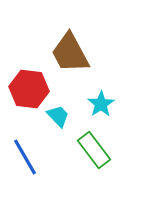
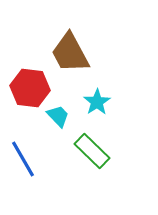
red hexagon: moved 1 px right, 1 px up
cyan star: moved 4 px left, 2 px up
green rectangle: moved 2 px left, 1 px down; rotated 9 degrees counterclockwise
blue line: moved 2 px left, 2 px down
